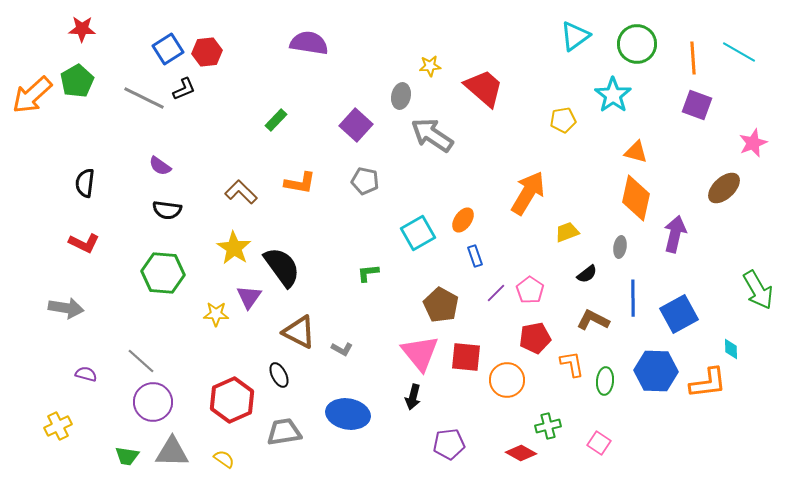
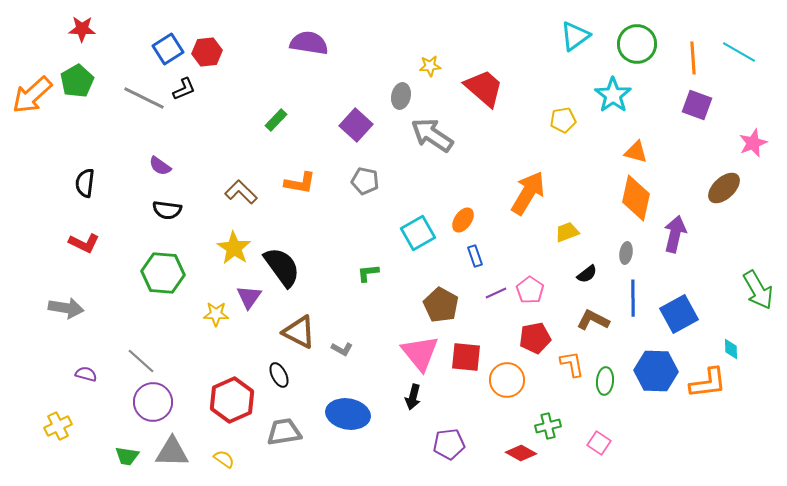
gray ellipse at (620, 247): moved 6 px right, 6 px down
purple line at (496, 293): rotated 20 degrees clockwise
